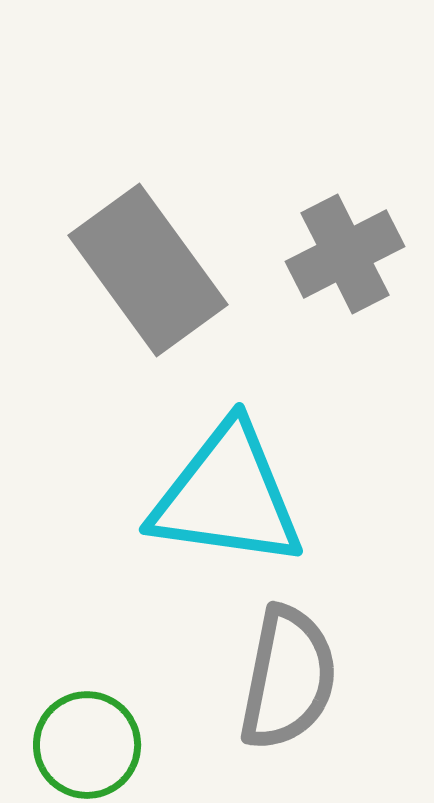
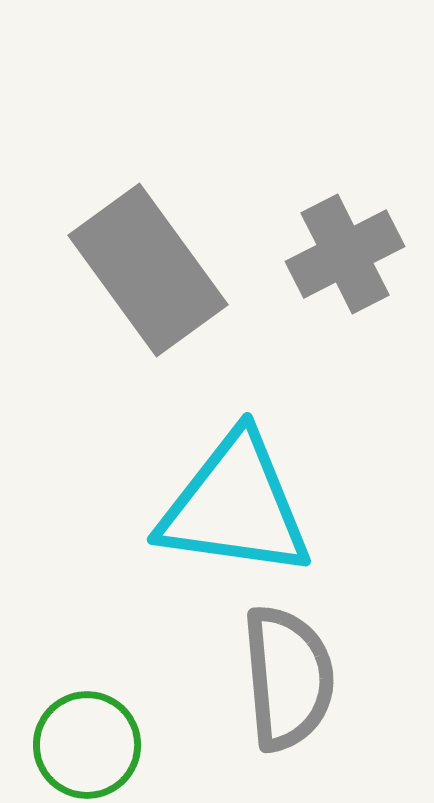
cyan triangle: moved 8 px right, 10 px down
gray semicircle: rotated 16 degrees counterclockwise
